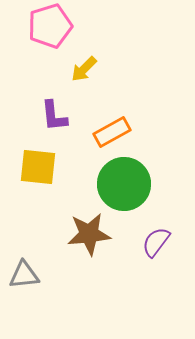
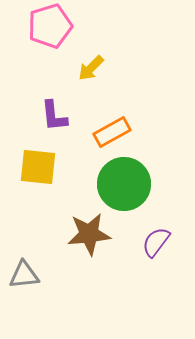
yellow arrow: moved 7 px right, 1 px up
